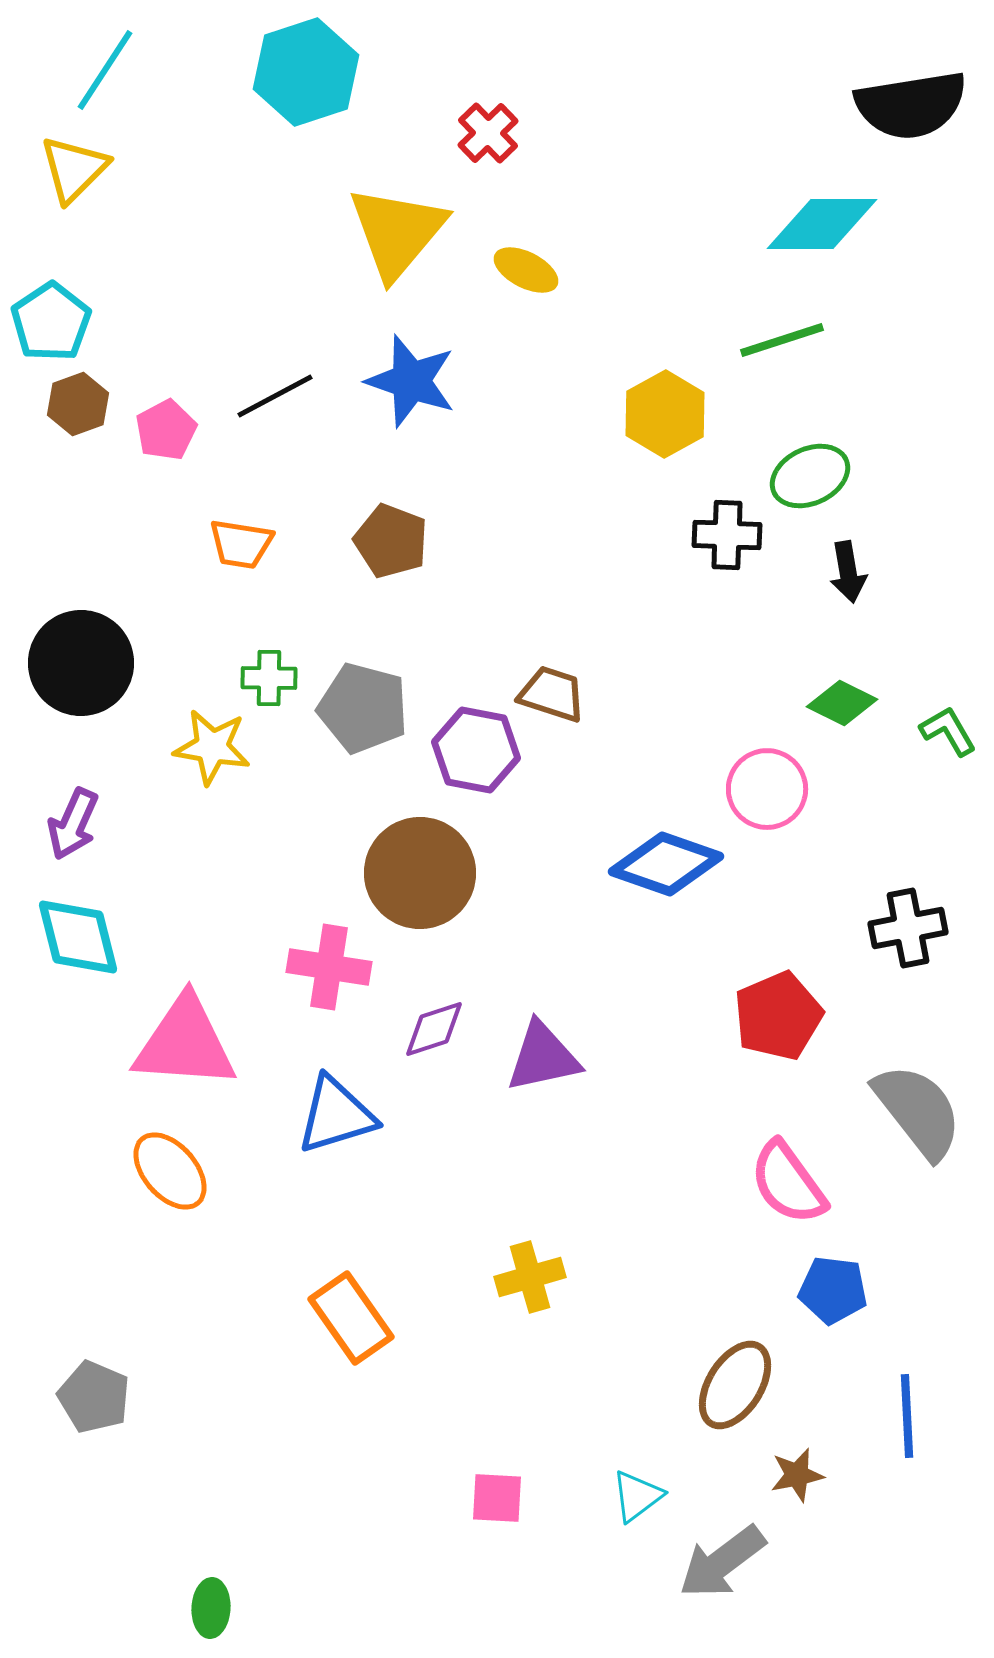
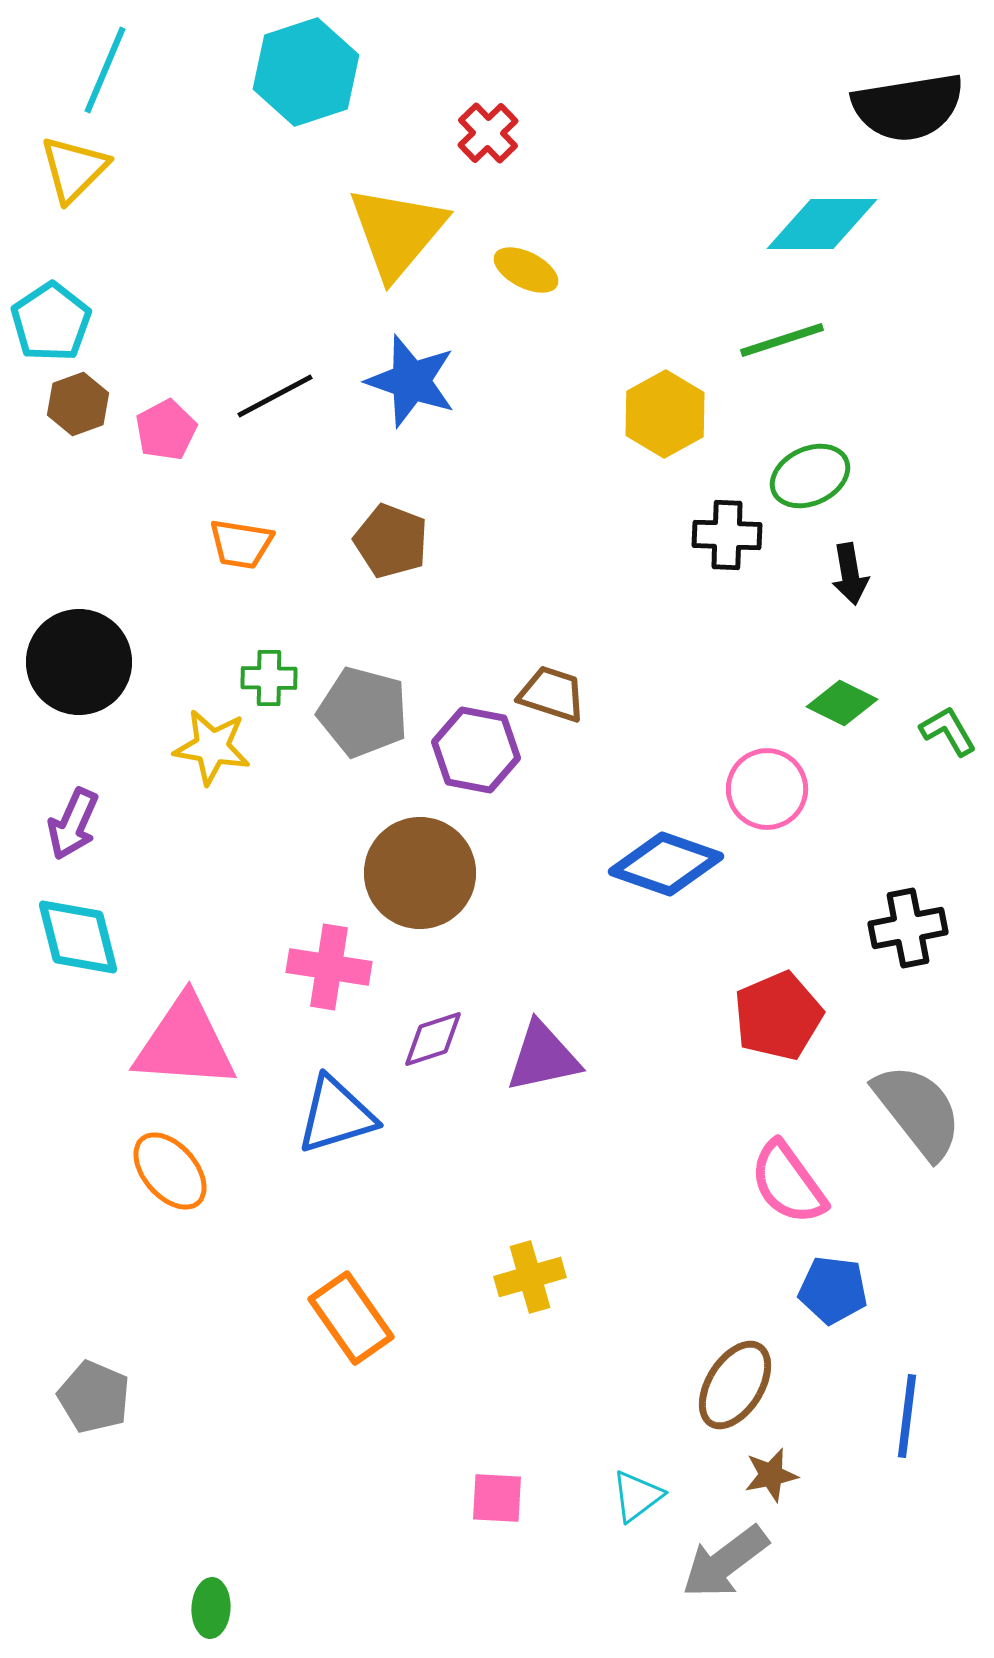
cyan line at (105, 70): rotated 10 degrees counterclockwise
black semicircle at (911, 105): moved 3 px left, 2 px down
black arrow at (848, 572): moved 2 px right, 2 px down
black circle at (81, 663): moved 2 px left, 1 px up
gray pentagon at (363, 708): moved 4 px down
purple diamond at (434, 1029): moved 1 px left, 10 px down
blue line at (907, 1416): rotated 10 degrees clockwise
brown star at (797, 1475): moved 26 px left
gray arrow at (722, 1562): moved 3 px right
